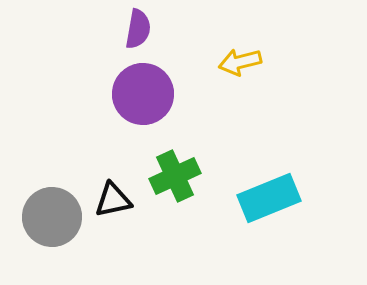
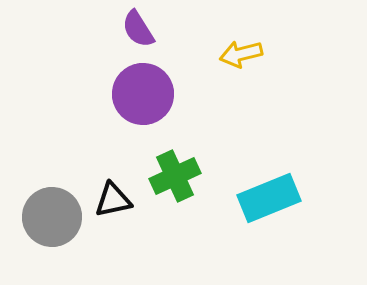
purple semicircle: rotated 138 degrees clockwise
yellow arrow: moved 1 px right, 8 px up
